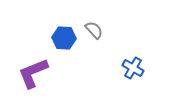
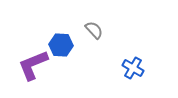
blue hexagon: moved 3 px left, 7 px down
purple L-shape: moved 8 px up
